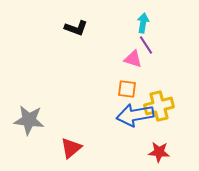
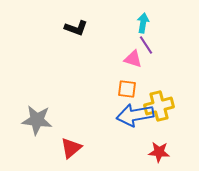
gray star: moved 8 px right
